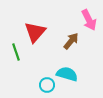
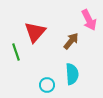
cyan semicircle: moved 5 px right; rotated 70 degrees clockwise
